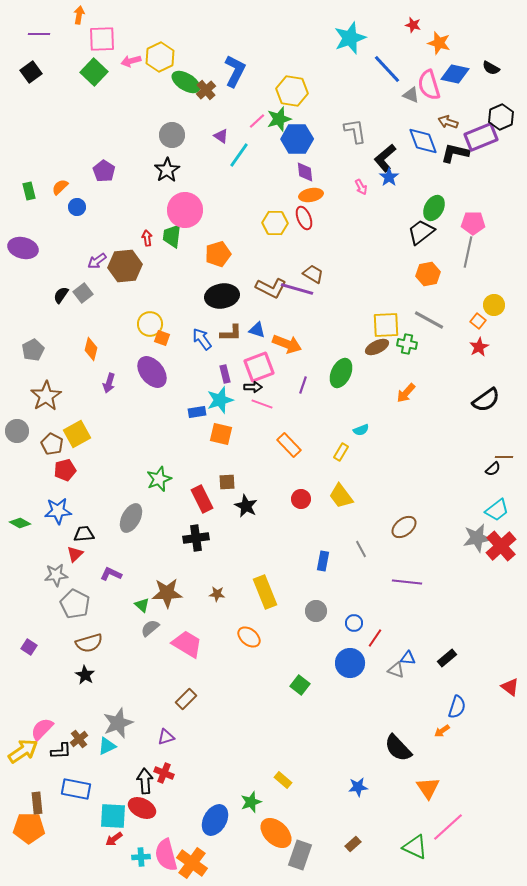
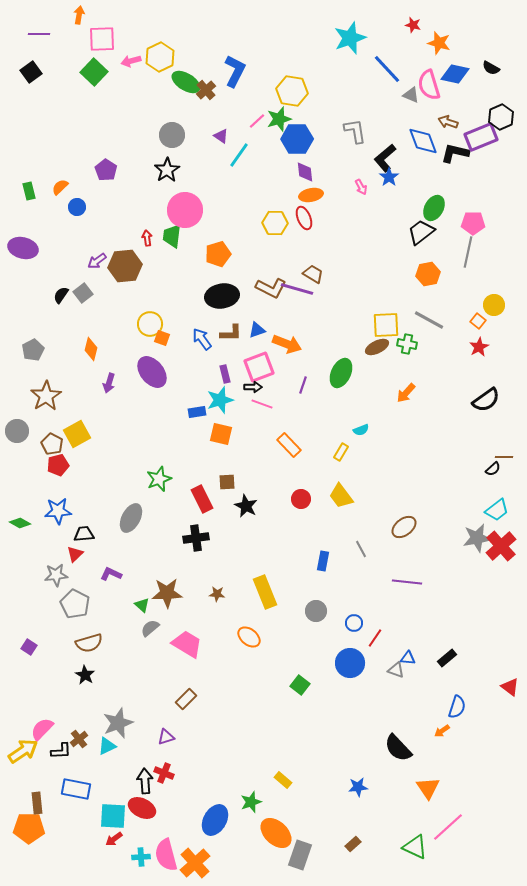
purple pentagon at (104, 171): moved 2 px right, 1 px up
blue triangle at (257, 330): rotated 36 degrees counterclockwise
red pentagon at (65, 470): moved 7 px left, 5 px up
orange cross at (192, 863): moved 3 px right; rotated 12 degrees clockwise
